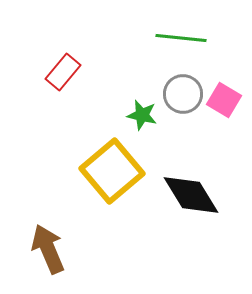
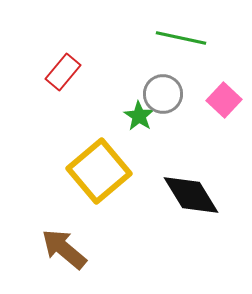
green line: rotated 6 degrees clockwise
gray circle: moved 20 px left
pink square: rotated 12 degrees clockwise
green star: moved 3 px left, 1 px down; rotated 20 degrees clockwise
yellow square: moved 13 px left
brown arrow: moved 16 px right; rotated 27 degrees counterclockwise
